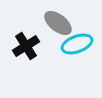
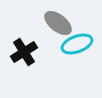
black cross: moved 2 px left, 6 px down
